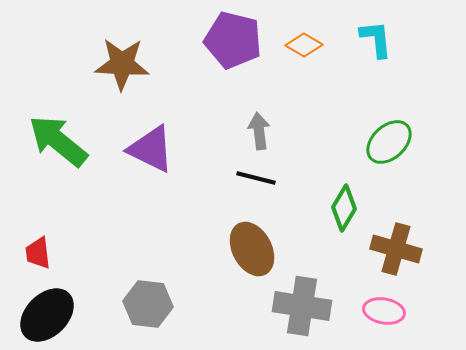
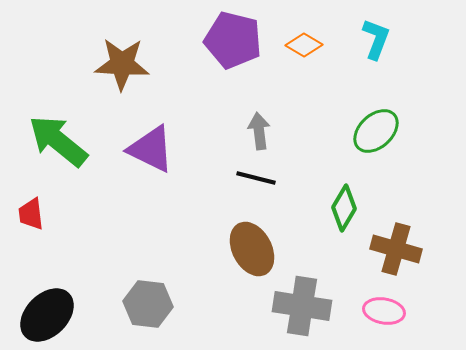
cyan L-shape: rotated 27 degrees clockwise
green ellipse: moved 13 px left, 11 px up
red trapezoid: moved 7 px left, 39 px up
